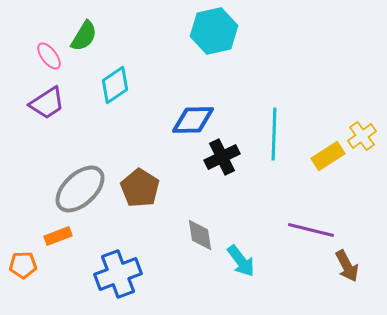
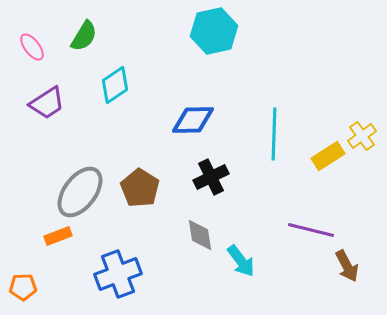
pink ellipse: moved 17 px left, 9 px up
black cross: moved 11 px left, 20 px down
gray ellipse: moved 3 px down; rotated 10 degrees counterclockwise
orange pentagon: moved 22 px down
